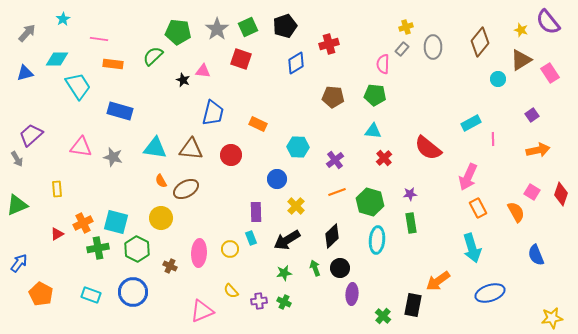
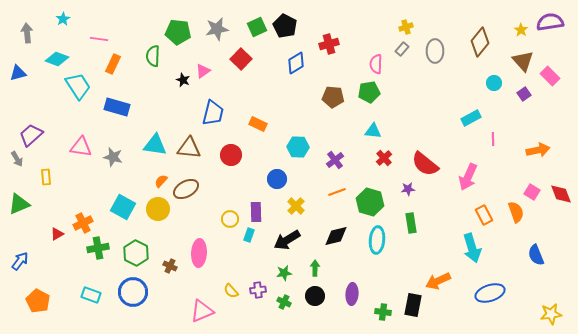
purple semicircle at (548, 22): moved 2 px right; rotated 120 degrees clockwise
black pentagon at (285, 26): rotated 25 degrees counterclockwise
green square at (248, 27): moved 9 px right
gray star at (217, 29): rotated 25 degrees clockwise
yellow star at (521, 30): rotated 16 degrees clockwise
gray arrow at (27, 33): rotated 48 degrees counterclockwise
gray ellipse at (433, 47): moved 2 px right, 4 px down
green semicircle at (153, 56): rotated 45 degrees counterclockwise
cyan diamond at (57, 59): rotated 20 degrees clockwise
red square at (241, 59): rotated 25 degrees clockwise
brown triangle at (521, 60): moved 2 px right, 1 px down; rotated 40 degrees counterclockwise
orange rectangle at (113, 64): rotated 72 degrees counterclockwise
pink semicircle at (383, 64): moved 7 px left
pink triangle at (203, 71): rotated 42 degrees counterclockwise
blue triangle at (25, 73): moved 7 px left
pink rectangle at (550, 73): moved 3 px down; rotated 12 degrees counterclockwise
cyan circle at (498, 79): moved 4 px left, 4 px down
green pentagon at (375, 95): moved 6 px left, 3 px up; rotated 15 degrees counterclockwise
blue rectangle at (120, 111): moved 3 px left, 4 px up
purple square at (532, 115): moved 8 px left, 21 px up
cyan rectangle at (471, 123): moved 5 px up
cyan triangle at (155, 148): moved 3 px up
red semicircle at (428, 148): moved 3 px left, 16 px down
brown triangle at (191, 149): moved 2 px left, 1 px up
orange semicircle at (161, 181): rotated 72 degrees clockwise
yellow rectangle at (57, 189): moved 11 px left, 12 px up
purple star at (410, 194): moved 2 px left, 5 px up
red diamond at (561, 194): rotated 40 degrees counterclockwise
green triangle at (17, 205): moved 2 px right, 1 px up
orange rectangle at (478, 208): moved 6 px right, 7 px down
orange semicircle at (516, 212): rotated 10 degrees clockwise
yellow circle at (161, 218): moved 3 px left, 9 px up
cyan square at (116, 222): moved 7 px right, 15 px up; rotated 15 degrees clockwise
black diamond at (332, 236): moved 4 px right; rotated 30 degrees clockwise
cyan rectangle at (251, 238): moved 2 px left, 3 px up; rotated 40 degrees clockwise
green hexagon at (137, 249): moved 1 px left, 4 px down
yellow circle at (230, 249): moved 30 px up
blue arrow at (19, 263): moved 1 px right, 2 px up
green arrow at (315, 268): rotated 21 degrees clockwise
black circle at (340, 268): moved 25 px left, 28 px down
orange arrow at (438, 281): rotated 10 degrees clockwise
orange pentagon at (41, 294): moved 3 px left, 7 px down
purple cross at (259, 301): moved 1 px left, 11 px up
green cross at (383, 316): moved 4 px up; rotated 35 degrees counterclockwise
yellow star at (552, 318): moved 1 px left, 4 px up
